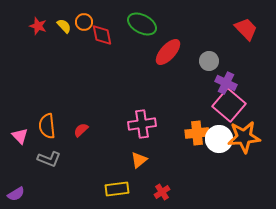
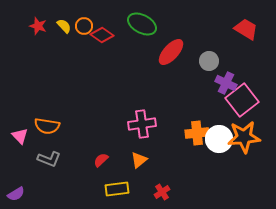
orange circle: moved 4 px down
red trapezoid: rotated 15 degrees counterclockwise
red diamond: rotated 45 degrees counterclockwise
red ellipse: moved 3 px right
pink square: moved 13 px right, 5 px up; rotated 12 degrees clockwise
orange semicircle: rotated 75 degrees counterclockwise
red semicircle: moved 20 px right, 30 px down
